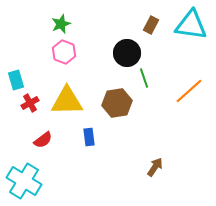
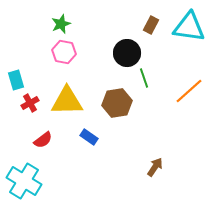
cyan triangle: moved 2 px left, 2 px down
pink hexagon: rotated 10 degrees counterclockwise
blue rectangle: rotated 48 degrees counterclockwise
